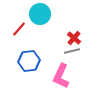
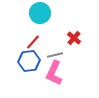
cyan circle: moved 1 px up
red line: moved 14 px right, 13 px down
gray line: moved 17 px left, 4 px down
pink L-shape: moved 7 px left, 3 px up
